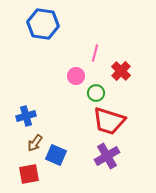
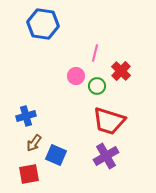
green circle: moved 1 px right, 7 px up
brown arrow: moved 1 px left
purple cross: moved 1 px left
